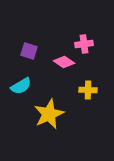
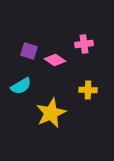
pink diamond: moved 9 px left, 2 px up
yellow star: moved 2 px right, 1 px up
